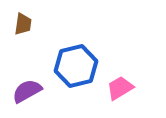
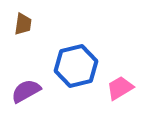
purple semicircle: moved 1 px left
